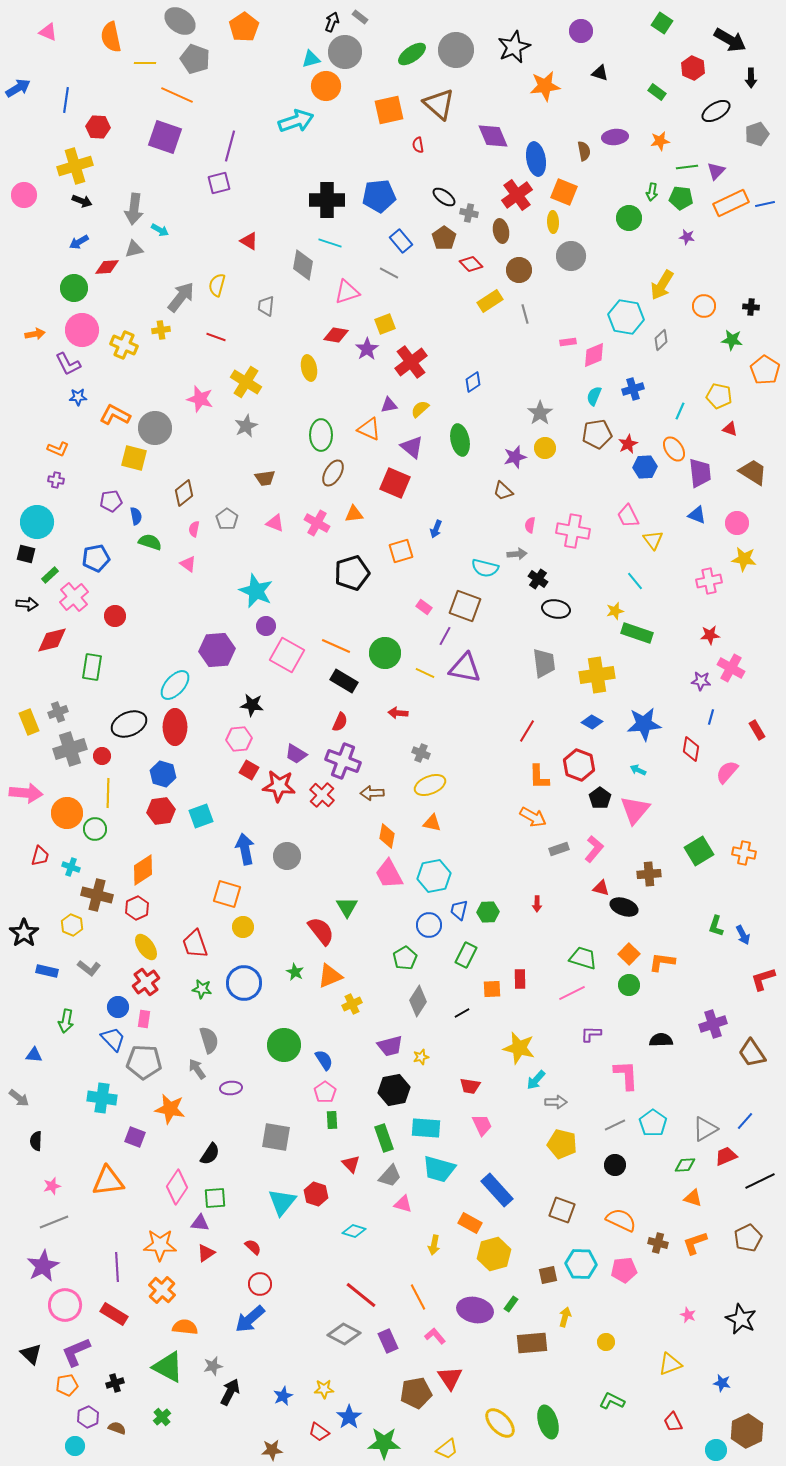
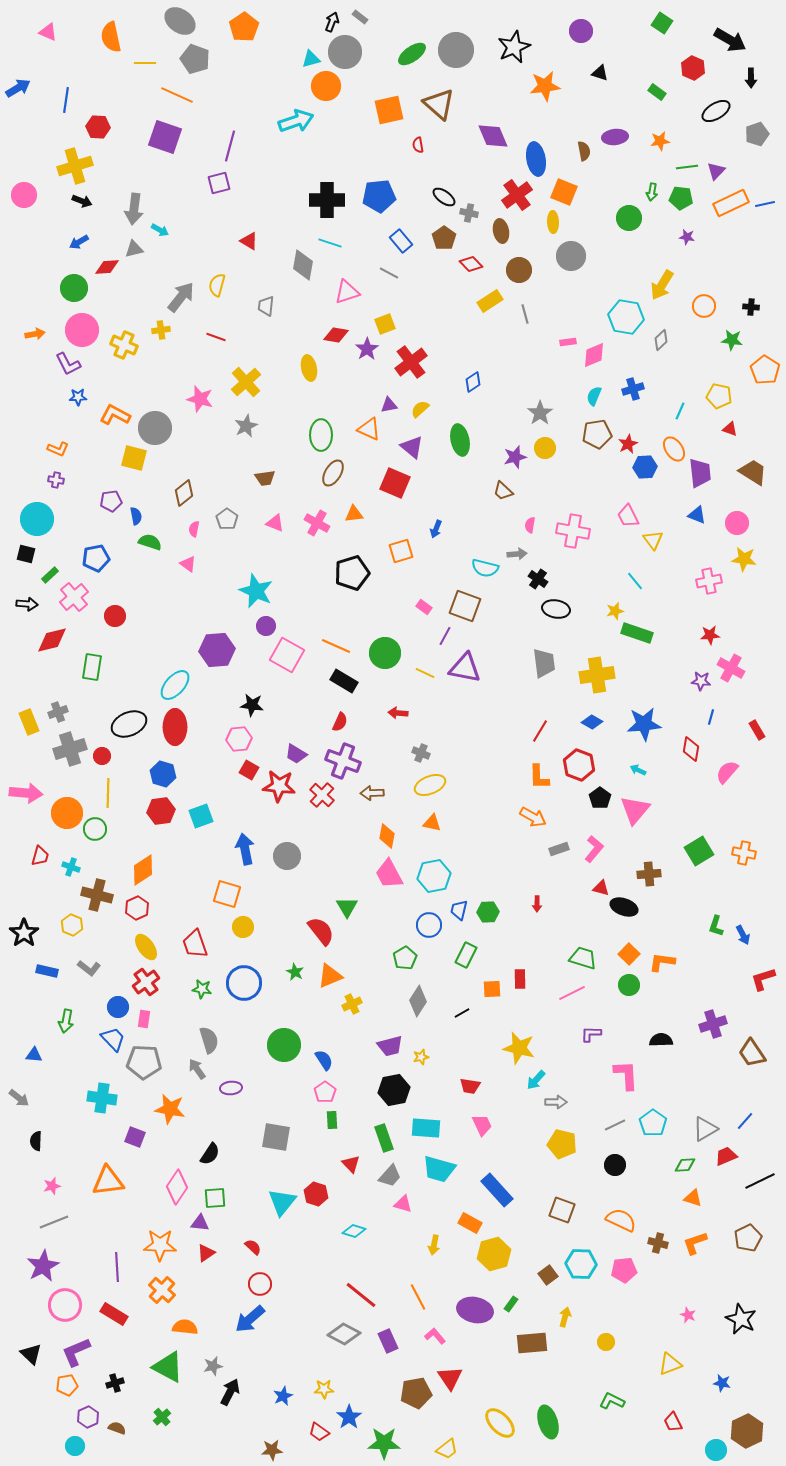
yellow cross at (246, 382): rotated 16 degrees clockwise
cyan circle at (37, 522): moved 3 px up
red line at (527, 731): moved 13 px right
brown square at (548, 1275): rotated 24 degrees counterclockwise
